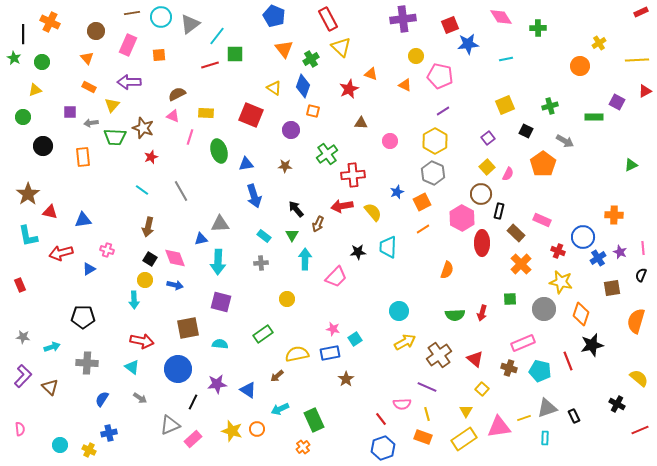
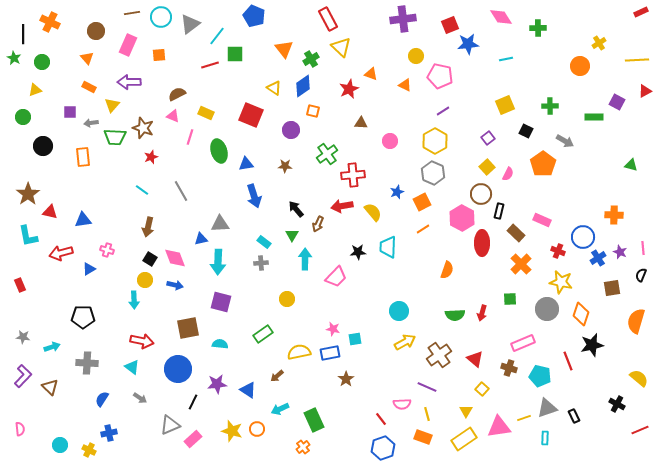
blue pentagon at (274, 16): moved 20 px left
blue diamond at (303, 86): rotated 35 degrees clockwise
green cross at (550, 106): rotated 14 degrees clockwise
yellow rectangle at (206, 113): rotated 21 degrees clockwise
green triangle at (631, 165): rotated 40 degrees clockwise
cyan rectangle at (264, 236): moved 6 px down
gray circle at (544, 309): moved 3 px right
cyan square at (355, 339): rotated 24 degrees clockwise
yellow semicircle at (297, 354): moved 2 px right, 2 px up
cyan pentagon at (540, 371): moved 5 px down
